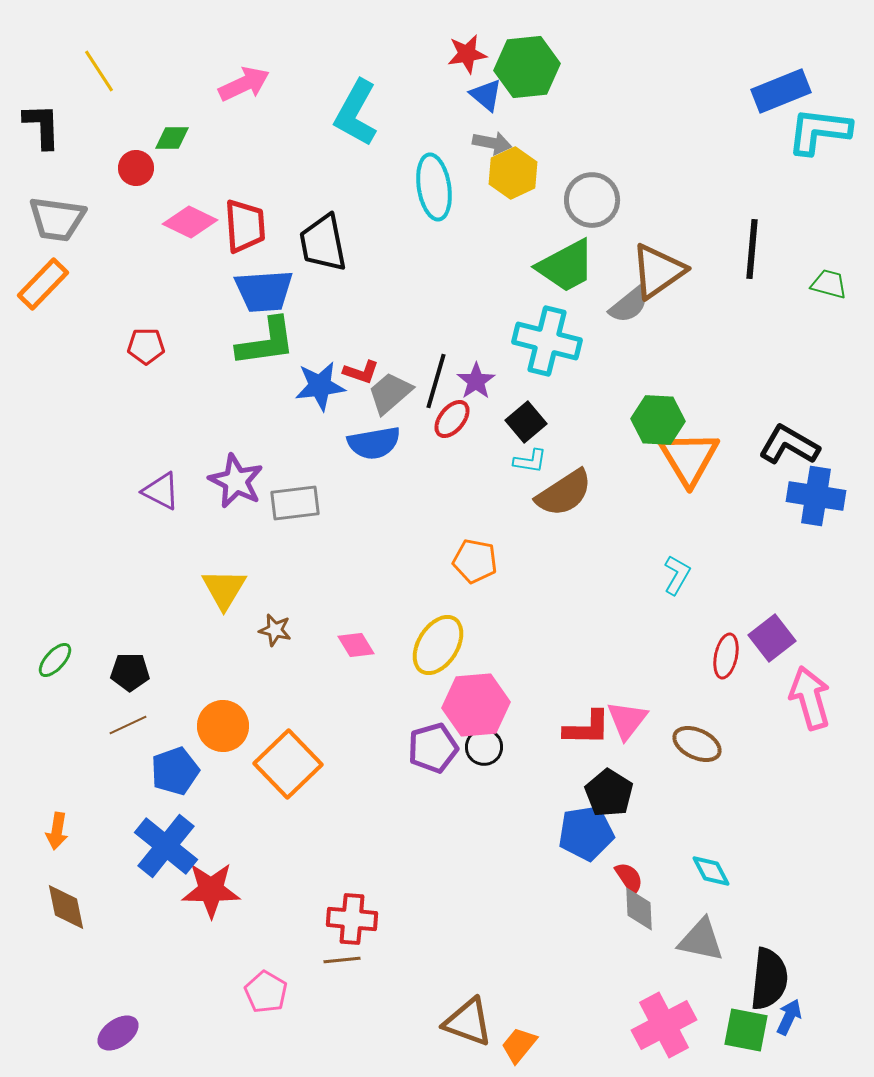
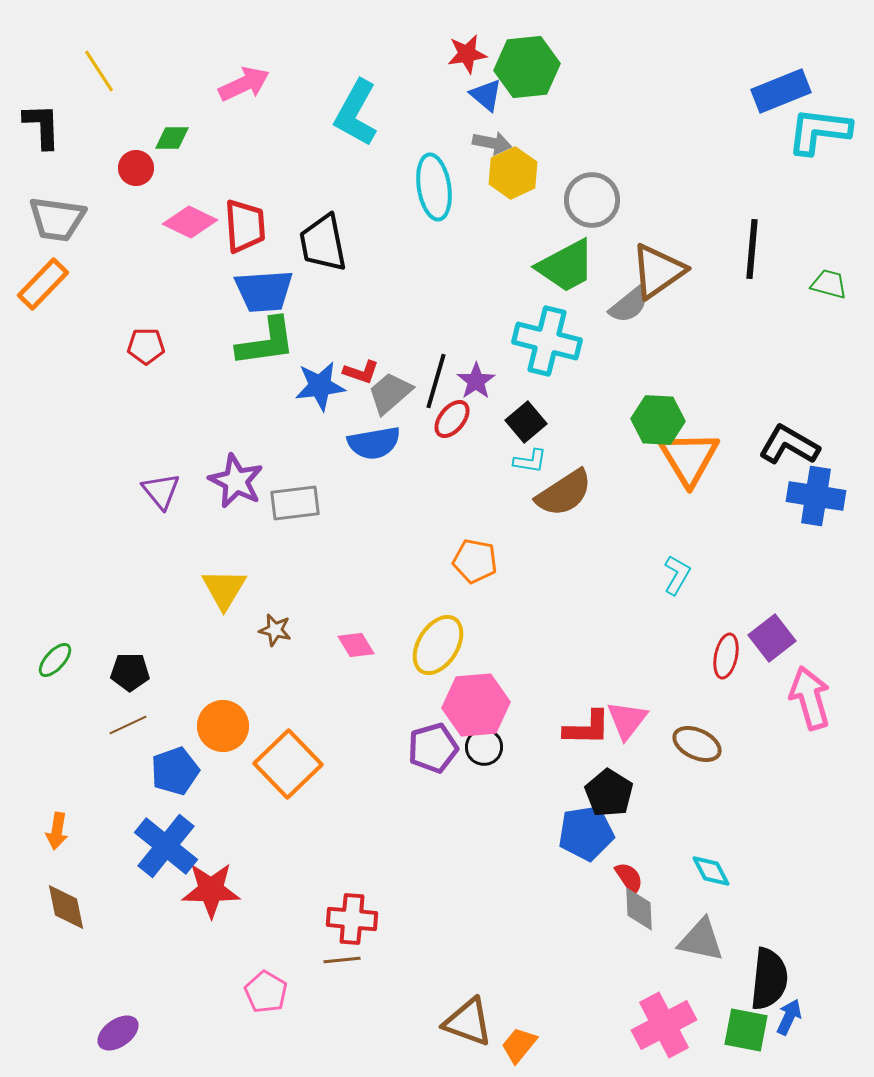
purple triangle at (161, 491): rotated 24 degrees clockwise
